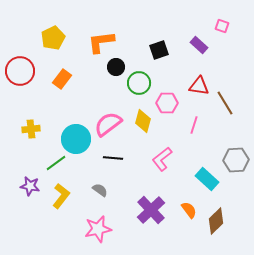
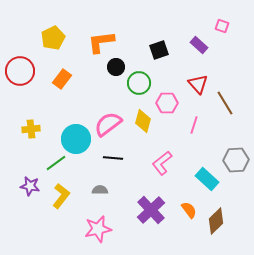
red triangle: moved 1 px left, 2 px up; rotated 40 degrees clockwise
pink L-shape: moved 4 px down
gray semicircle: rotated 35 degrees counterclockwise
